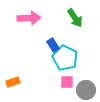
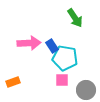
pink arrow: moved 25 px down
blue rectangle: moved 1 px left, 1 px down
cyan pentagon: rotated 15 degrees counterclockwise
pink square: moved 5 px left, 2 px up
